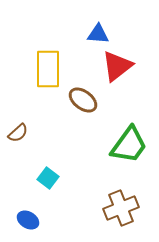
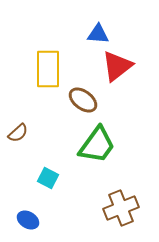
green trapezoid: moved 32 px left
cyan square: rotated 10 degrees counterclockwise
